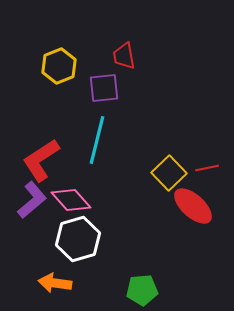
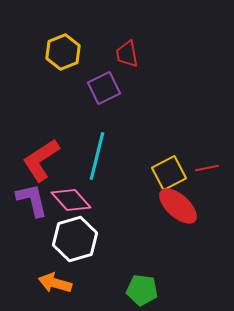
red trapezoid: moved 3 px right, 2 px up
yellow hexagon: moved 4 px right, 14 px up
purple square: rotated 20 degrees counterclockwise
cyan line: moved 16 px down
yellow square: rotated 16 degrees clockwise
purple L-shape: rotated 63 degrees counterclockwise
red ellipse: moved 15 px left
white hexagon: moved 3 px left
orange arrow: rotated 8 degrees clockwise
green pentagon: rotated 12 degrees clockwise
